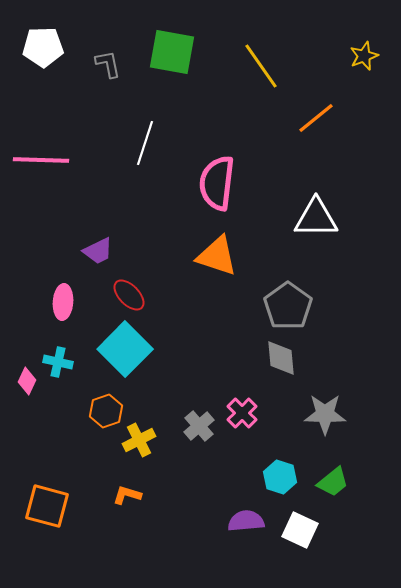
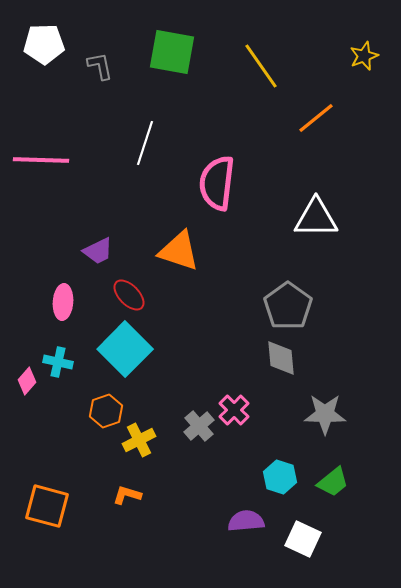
white pentagon: moved 1 px right, 3 px up
gray L-shape: moved 8 px left, 2 px down
orange triangle: moved 38 px left, 5 px up
pink diamond: rotated 16 degrees clockwise
pink cross: moved 8 px left, 3 px up
white square: moved 3 px right, 9 px down
